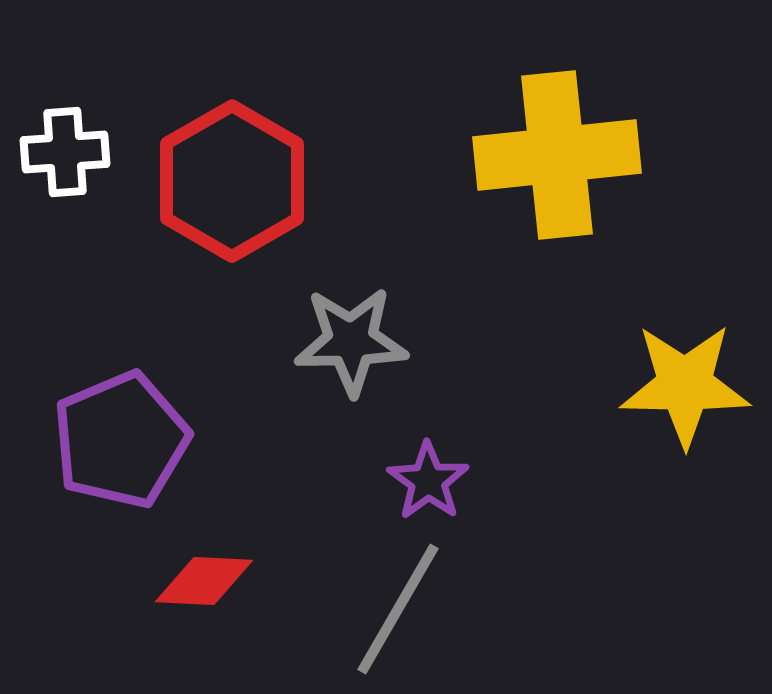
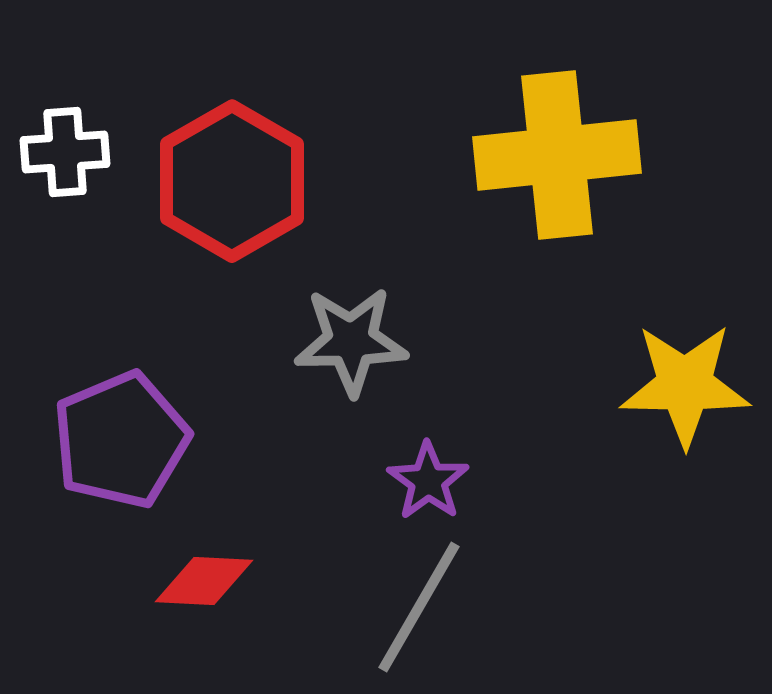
gray line: moved 21 px right, 2 px up
